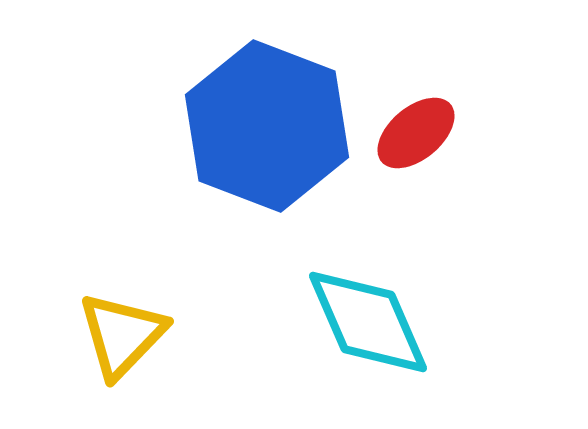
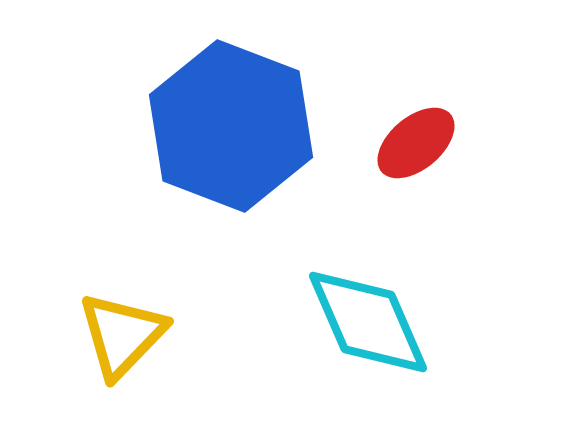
blue hexagon: moved 36 px left
red ellipse: moved 10 px down
